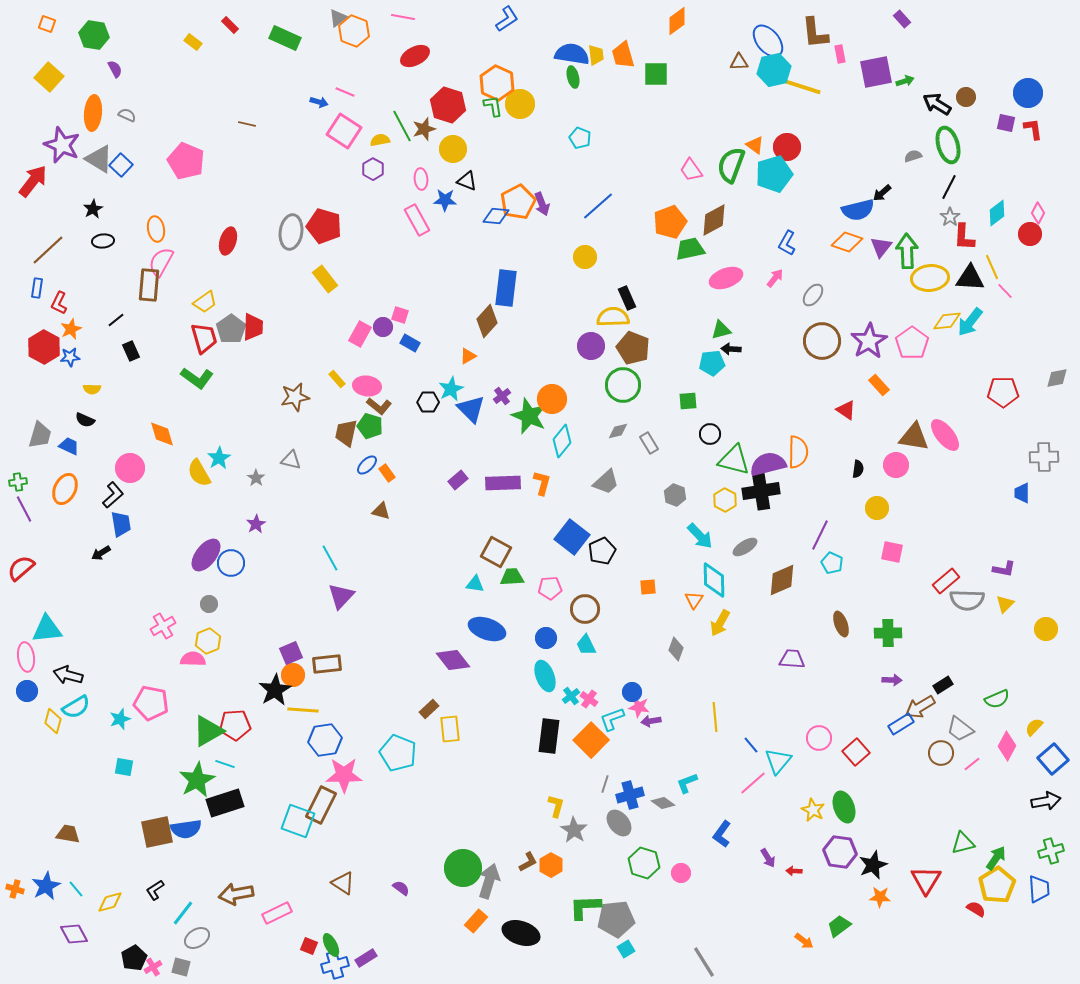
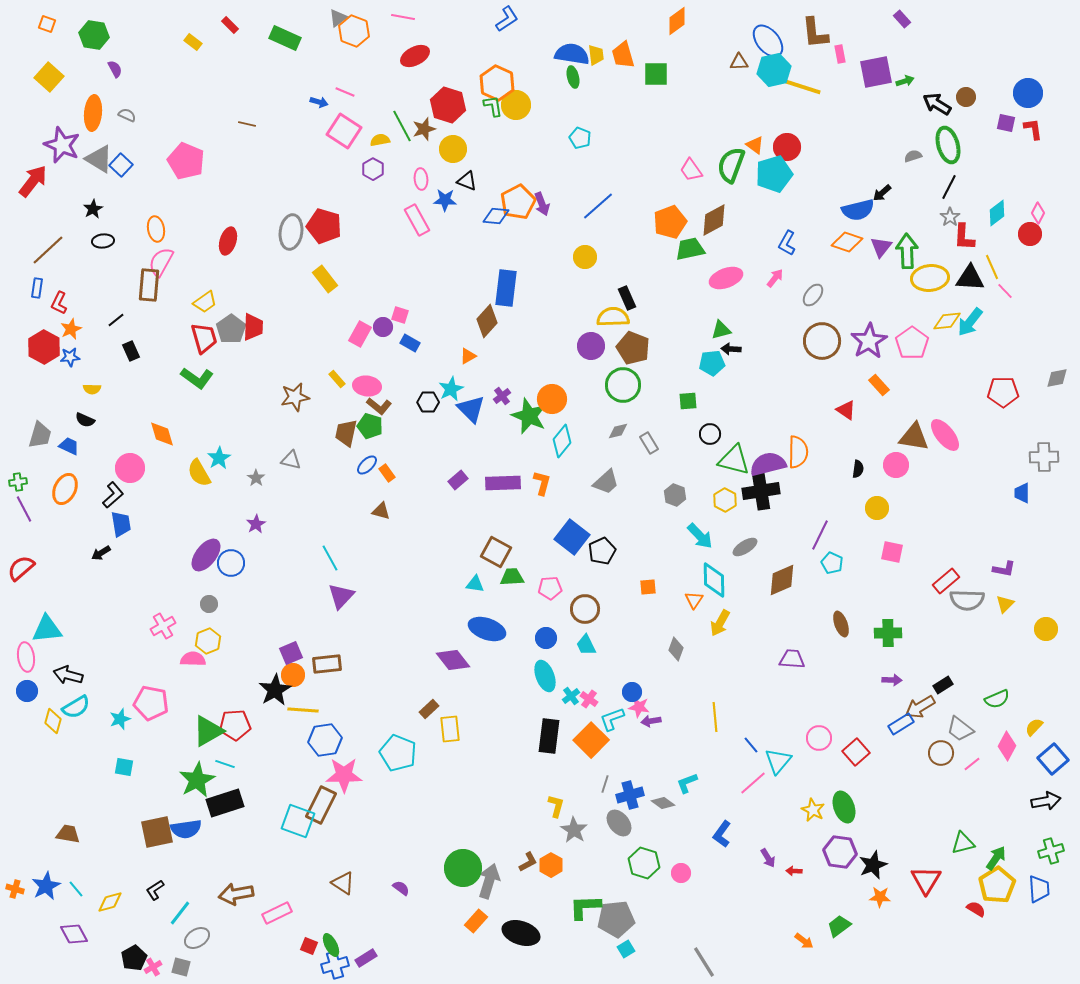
yellow circle at (520, 104): moved 4 px left, 1 px down
cyan line at (183, 913): moved 3 px left
